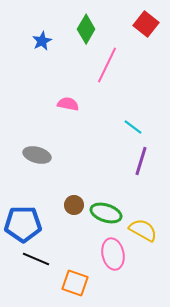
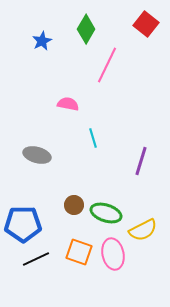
cyan line: moved 40 px left, 11 px down; rotated 36 degrees clockwise
yellow semicircle: rotated 124 degrees clockwise
black line: rotated 48 degrees counterclockwise
orange square: moved 4 px right, 31 px up
